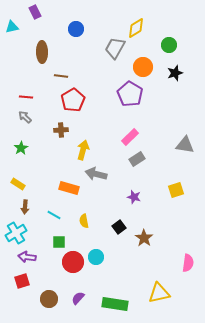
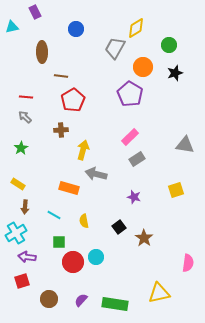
purple semicircle at (78, 298): moved 3 px right, 2 px down
